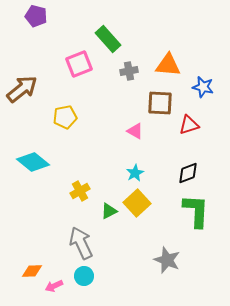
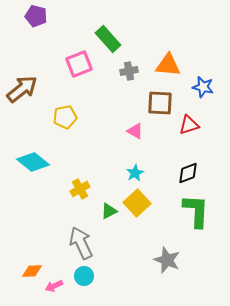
yellow cross: moved 2 px up
